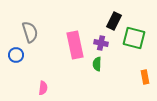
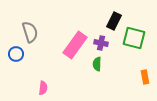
pink rectangle: rotated 48 degrees clockwise
blue circle: moved 1 px up
